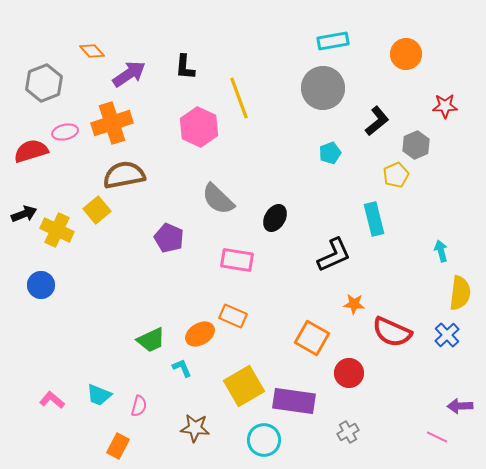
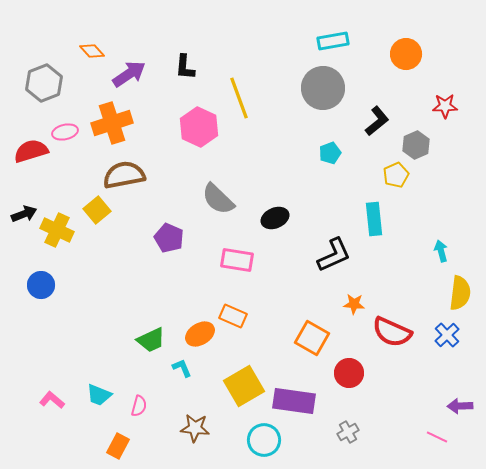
black ellipse at (275, 218): rotated 36 degrees clockwise
cyan rectangle at (374, 219): rotated 8 degrees clockwise
